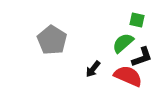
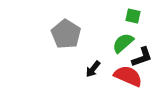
green square: moved 4 px left, 4 px up
gray pentagon: moved 14 px right, 6 px up
